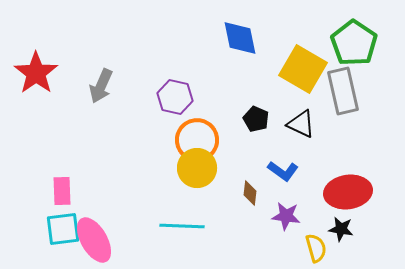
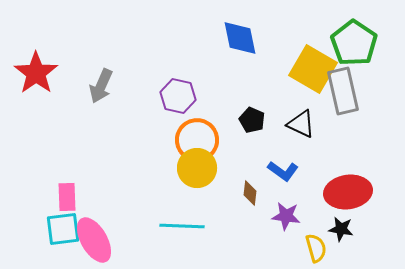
yellow square: moved 10 px right
purple hexagon: moved 3 px right, 1 px up
black pentagon: moved 4 px left, 1 px down
pink rectangle: moved 5 px right, 6 px down
